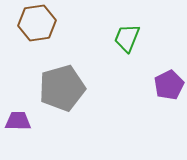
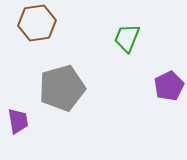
purple pentagon: moved 1 px down
purple trapezoid: rotated 80 degrees clockwise
